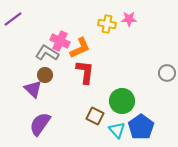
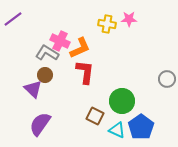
gray circle: moved 6 px down
cyan triangle: rotated 24 degrees counterclockwise
